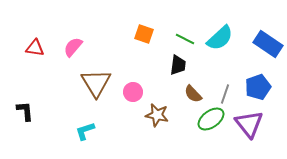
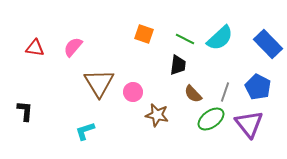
blue rectangle: rotated 12 degrees clockwise
brown triangle: moved 3 px right
blue pentagon: rotated 25 degrees counterclockwise
gray line: moved 2 px up
black L-shape: rotated 10 degrees clockwise
